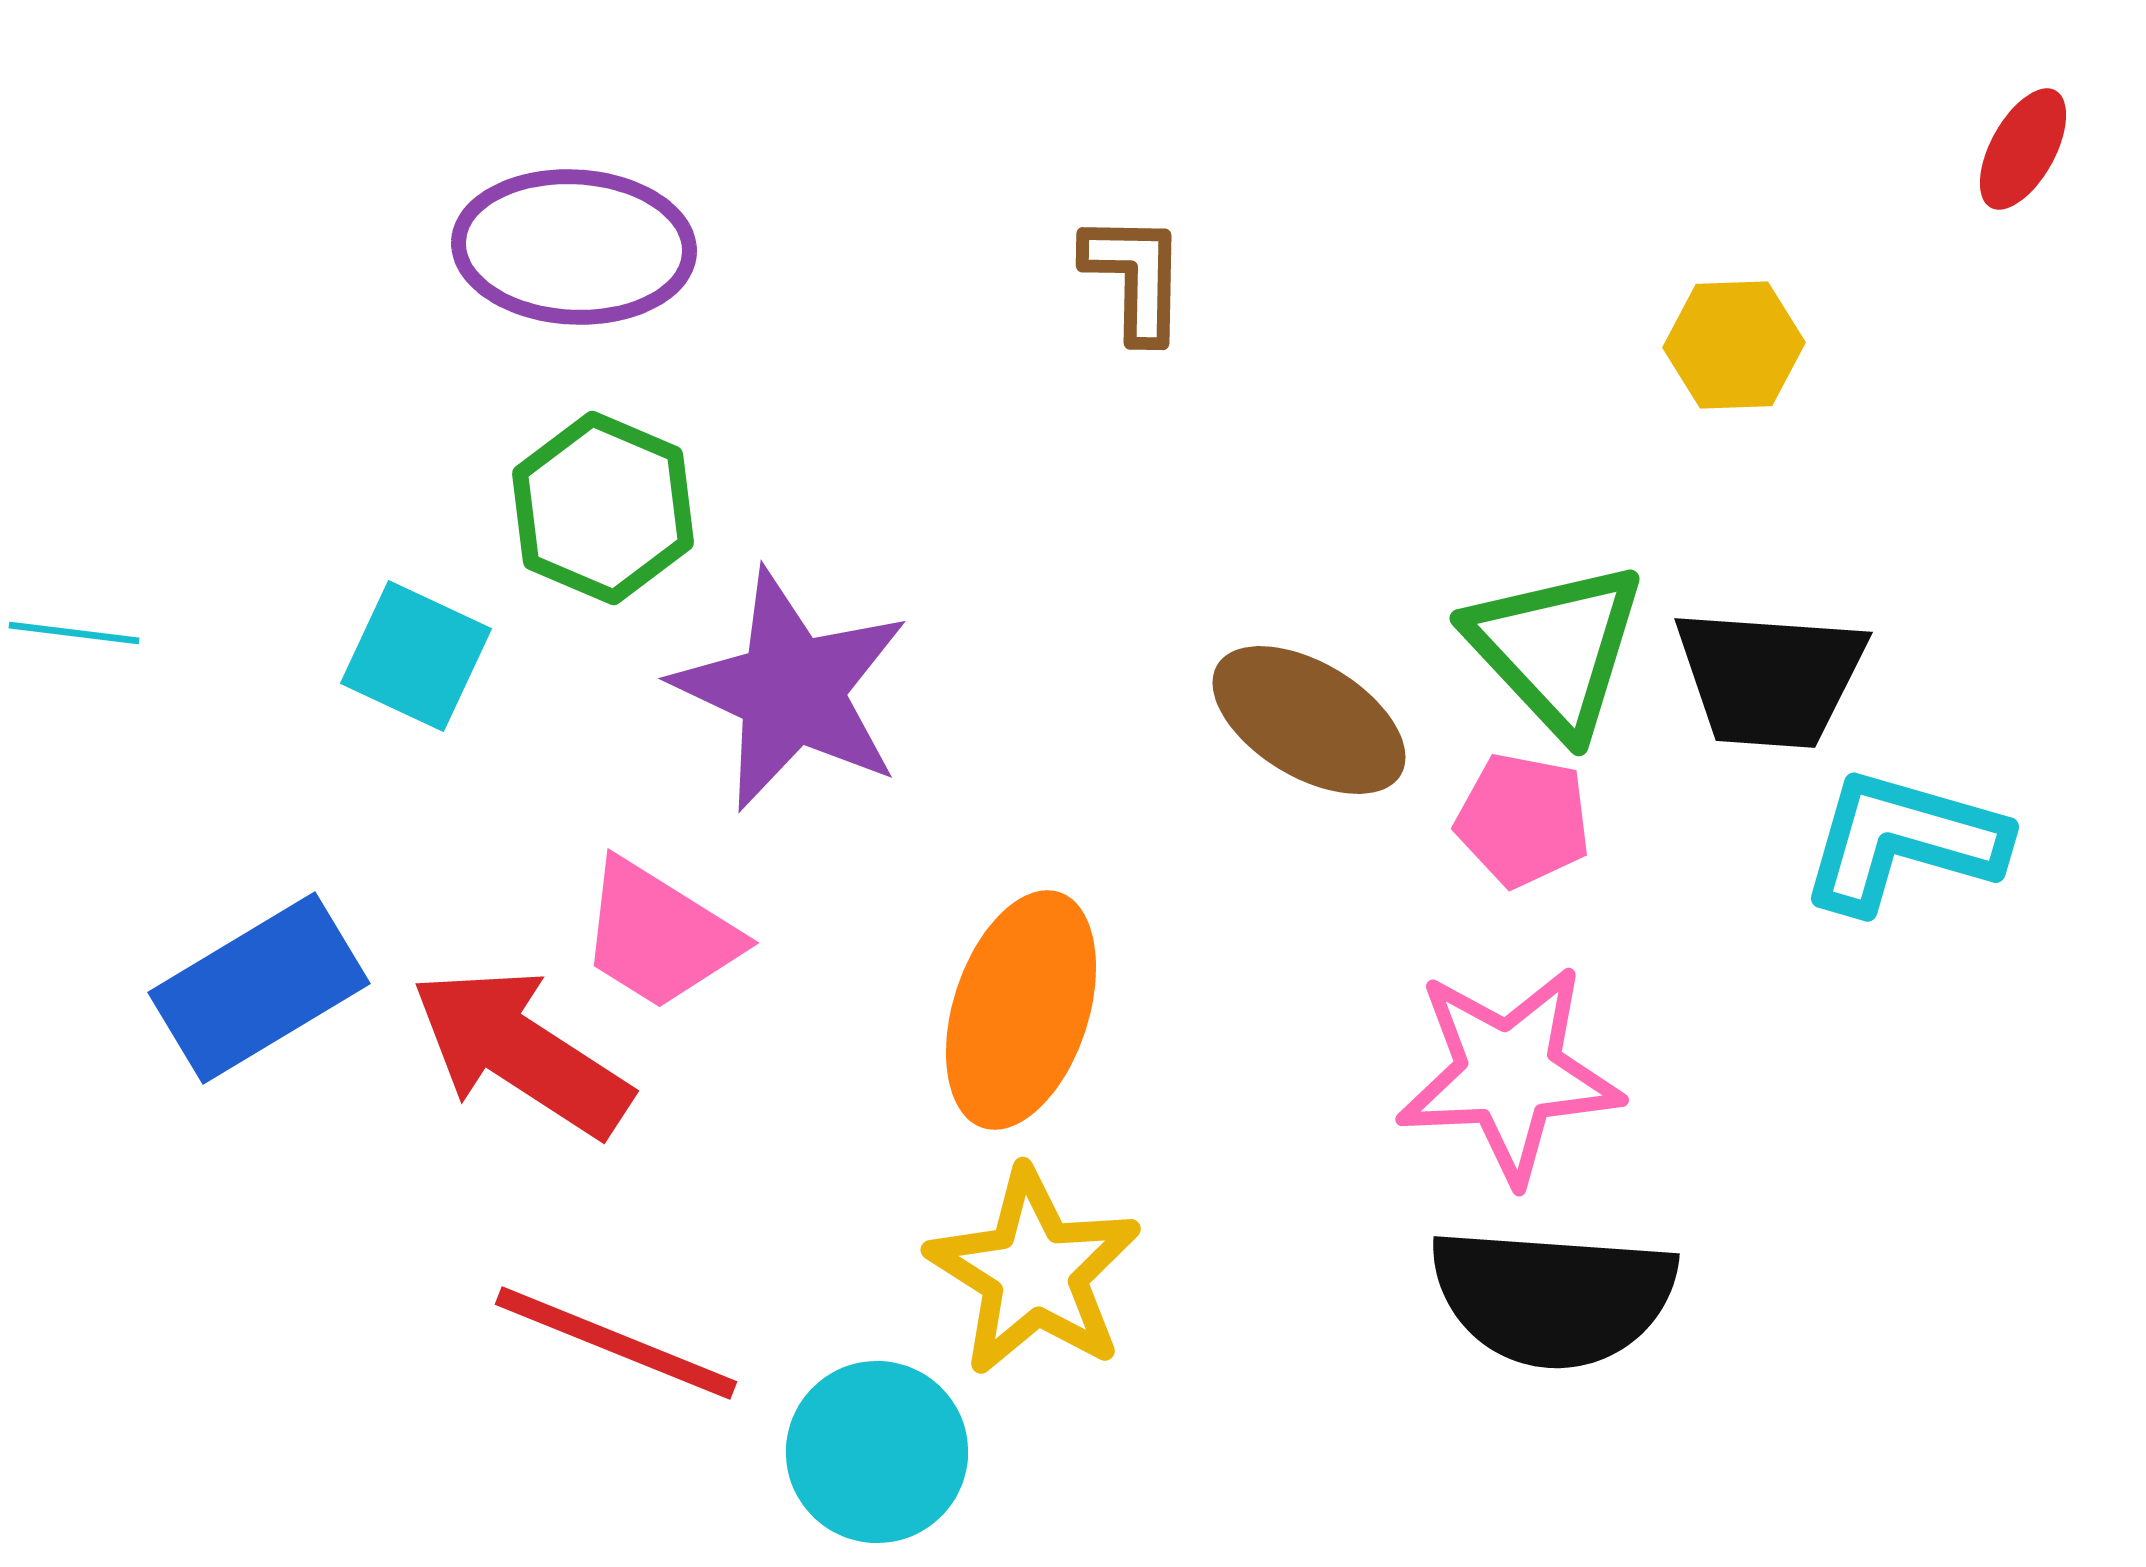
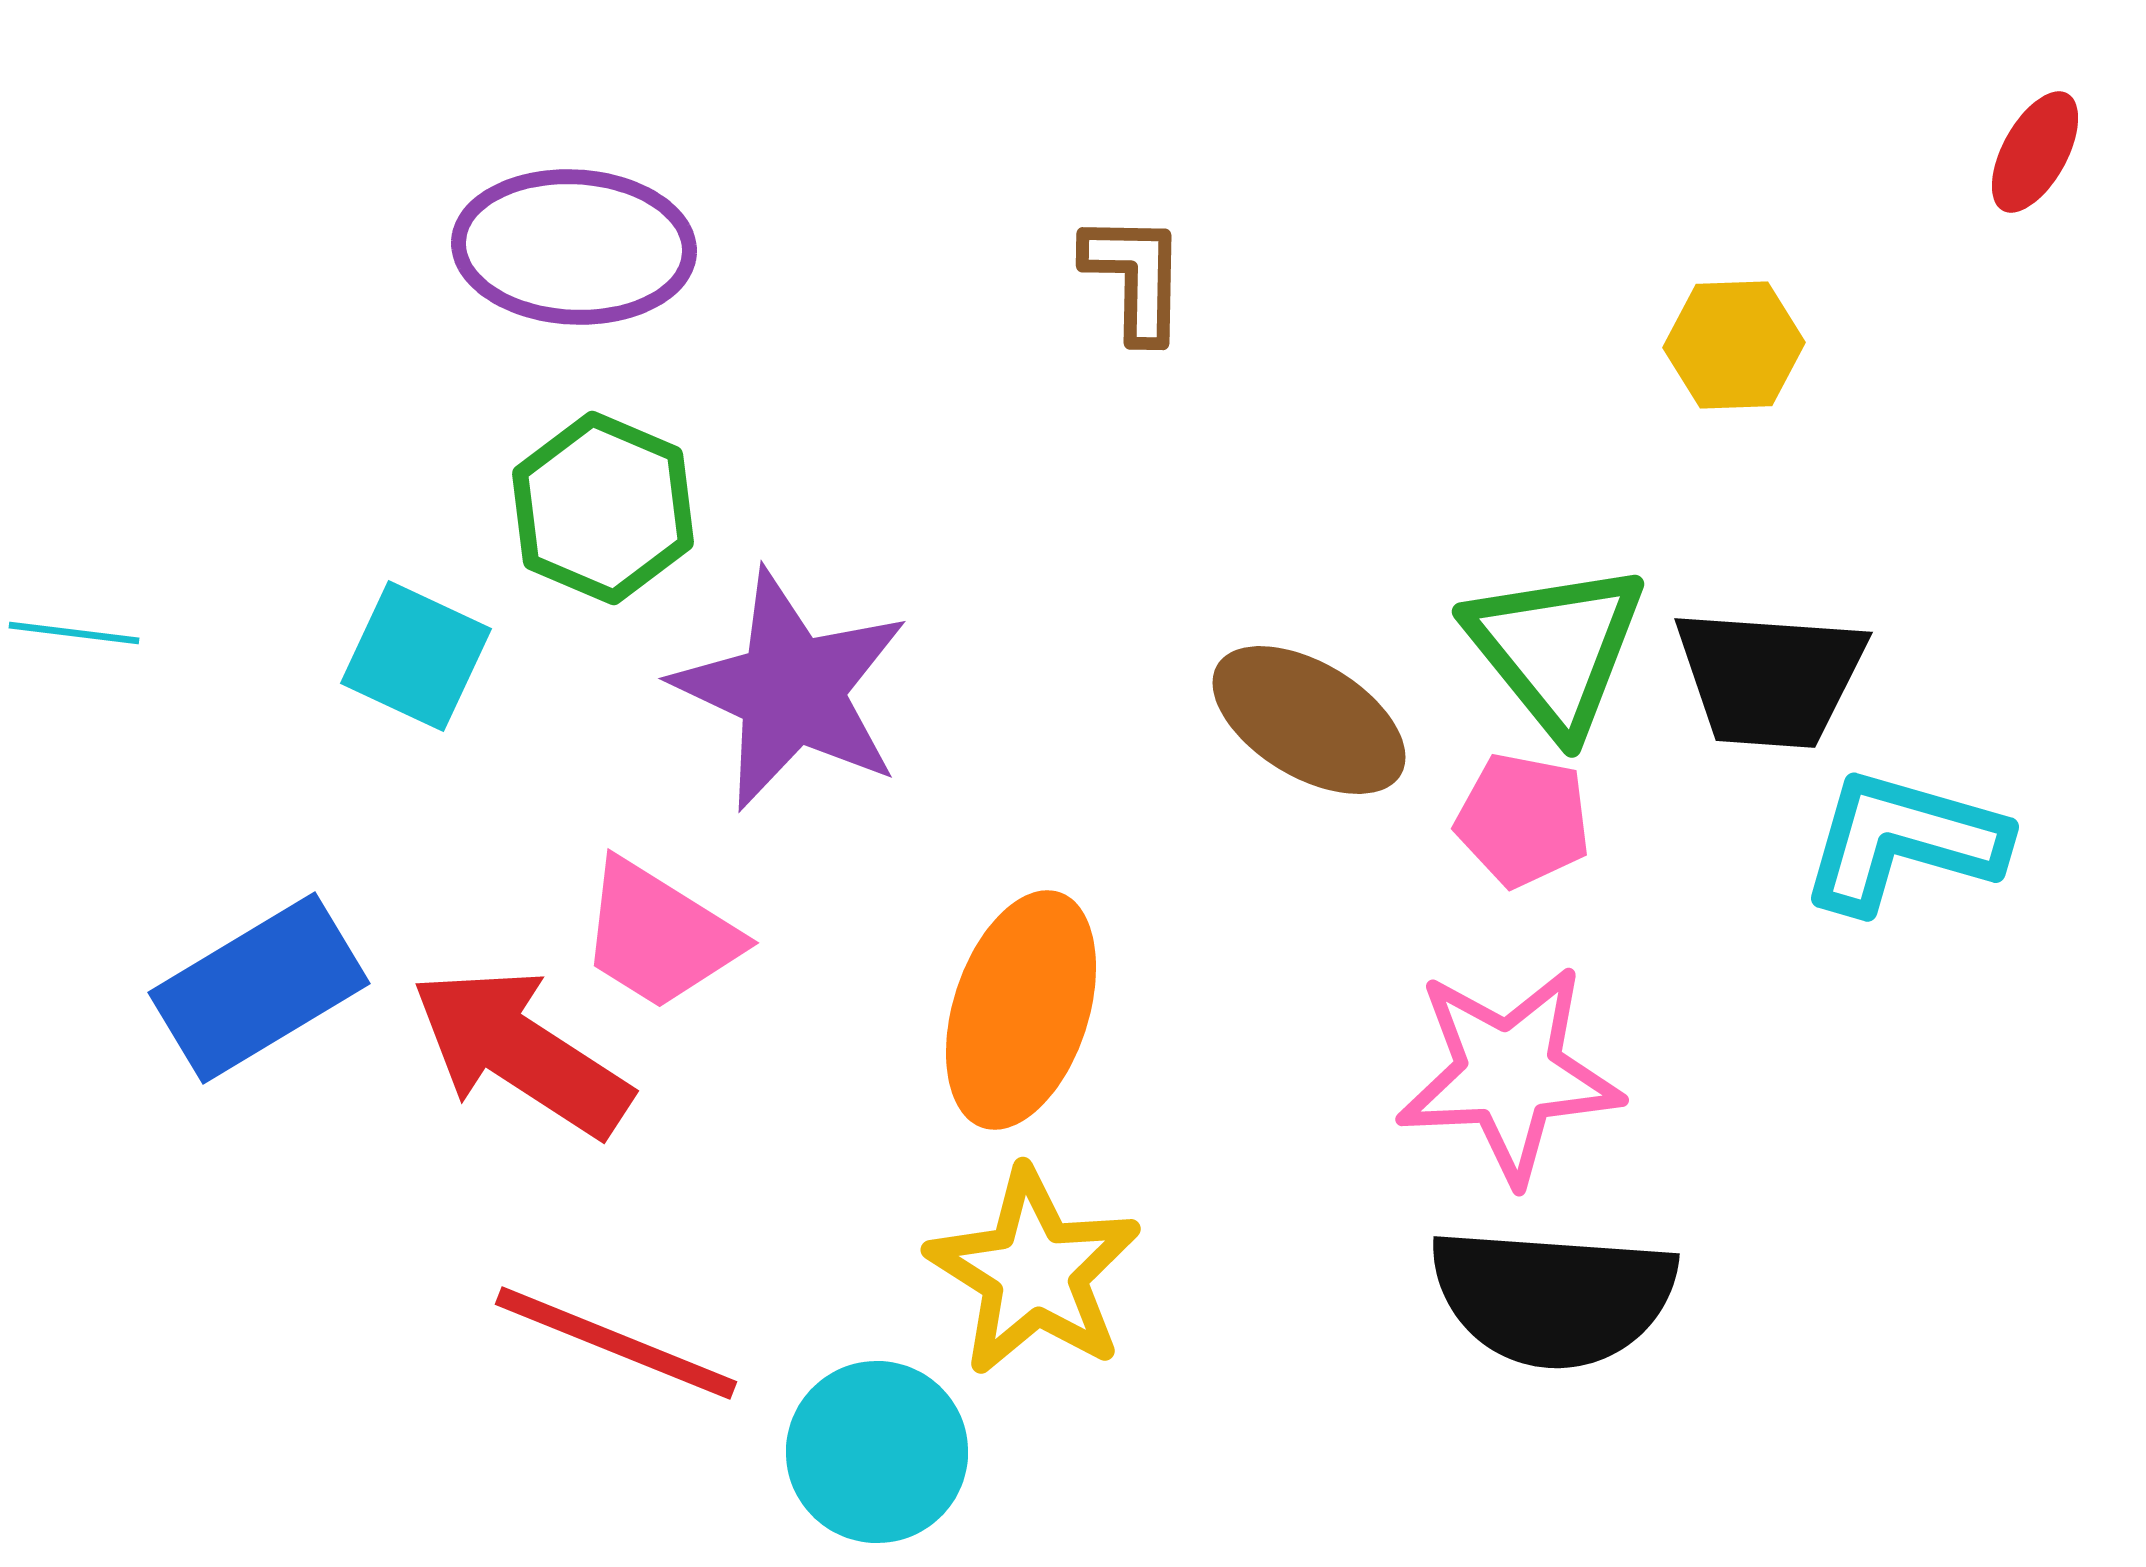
red ellipse: moved 12 px right, 3 px down
green triangle: rotated 4 degrees clockwise
